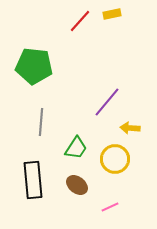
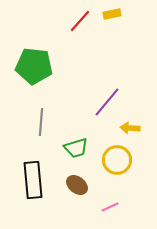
green trapezoid: rotated 40 degrees clockwise
yellow circle: moved 2 px right, 1 px down
